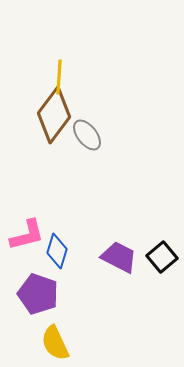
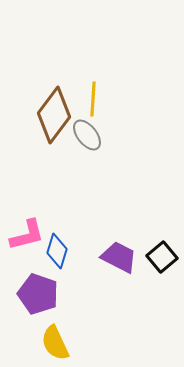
yellow line: moved 34 px right, 22 px down
